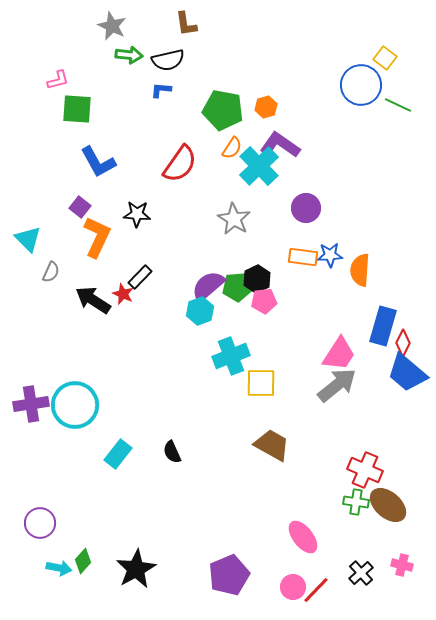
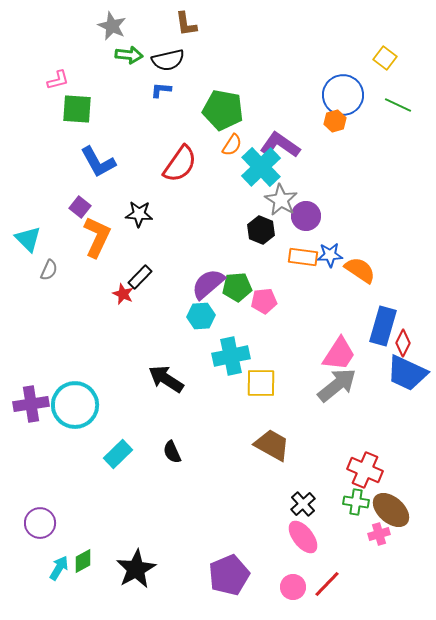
blue circle at (361, 85): moved 18 px left, 10 px down
orange hexagon at (266, 107): moved 69 px right, 14 px down
orange semicircle at (232, 148): moved 3 px up
cyan cross at (259, 166): moved 2 px right, 1 px down
purple circle at (306, 208): moved 8 px down
black star at (137, 214): moved 2 px right
gray star at (234, 219): moved 47 px right, 19 px up
orange semicircle at (360, 270): rotated 120 degrees clockwise
gray semicircle at (51, 272): moved 2 px left, 2 px up
black hexagon at (257, 279): moved 4 px right, 49 px up; rotated 12 degrees counterclockwise
purple semicircle at (208, 286): moved 2 px up
black arrow at (93, 300): moved 73 px right, 79 px down
cyan hexagon at (200, 311): moved 1 px right, 5 px down; rotated 16 degrees clockwise
cyan cross at (231, 356): rotated 9 degrees clockwise
blue trapezoid at (407, 373): rotated 15 degrees counterclockwise
cyan rectangle at (118, 454): rotated 8 degrees clockwise
brown ellipse at (388, 505): moved 3 px right, 5 px down
green diamond at (83, 561): rotated 20 degrees clockwise
pink cross at (402, 565): moved 23 px left, 31 px up; rotated 30 degrees counterclockwise
cyan arrow at (59, 568): rotated 70 degrees counterclockwise
black cross at (361, 573): moved 58 px left, 69 px up
red line at (316, 590): moved 11 px right, 6 px up
